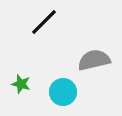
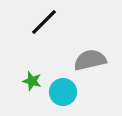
gray semicircle: moved 4 px left
green star: moved 11 px right, 3 px up
